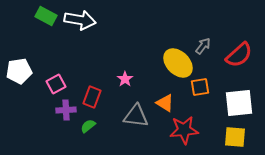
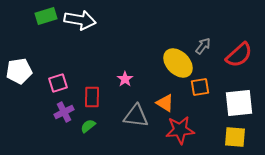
green rectangle: rotated 45 degrees counterclockwise
pink square: moved 2 px right, 1 px up; rotated 12 degrees clockwise
red rectangle: rotated 20 degrees counterclockwise
purple cross: moved 2 px left, 2 px down; rotated 24 degrees counterclockwise
red star: moved 4 px left
